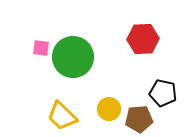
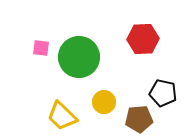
green circle: moved 6 px right
yellow circle: moved 5 px left, 7 px up
